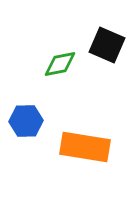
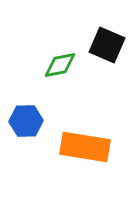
green diamond: moved 1 px down
